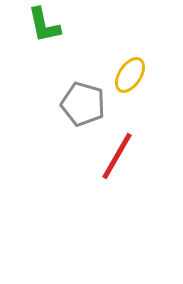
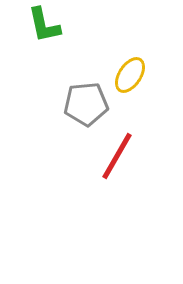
gray pentagon: moved 3 px right; rotated 21 degrees counterclockwise
